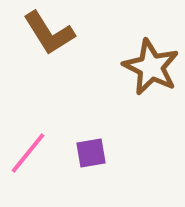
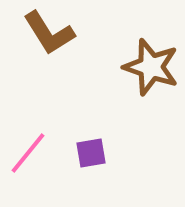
brown star: rotated 8 degrees counterclockwise
